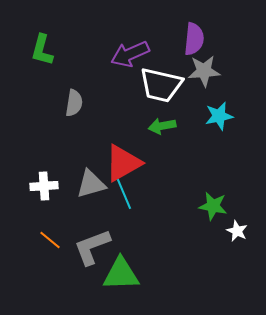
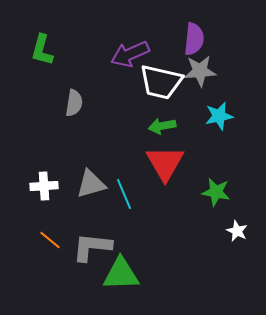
gray star: moved 4 px left
white trapezoid: moved 3 px up
red triangle: moved 42 px right; rotated 30 degrees counterclockwise
green star: moved 3 px right, 14 px up
gray L-shape: rotated 27 degrees clockwise
